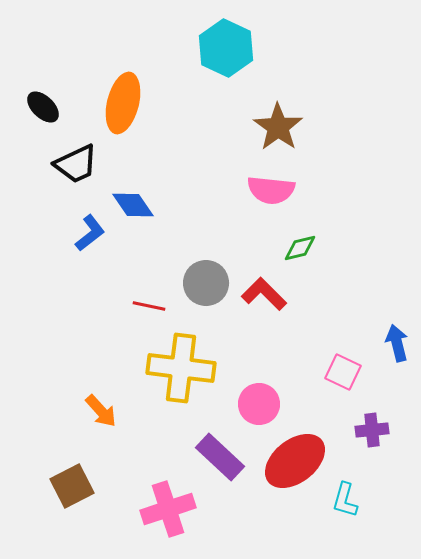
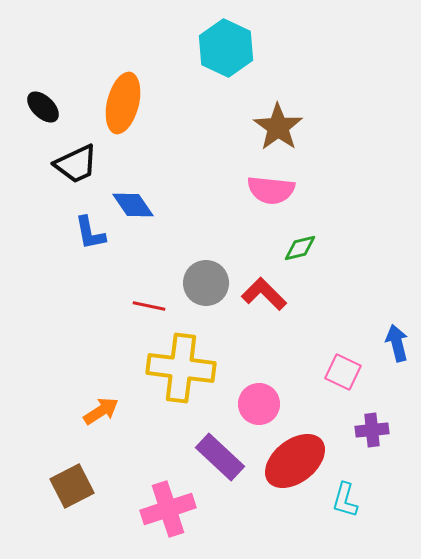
blue L-shape: rotated 117 degrees clockwise
orange arrow: rotated 81 degrees counterclockwise
